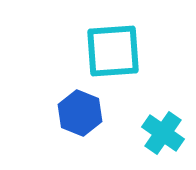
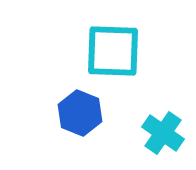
cyan square: rotated 6 degrees clockwise
